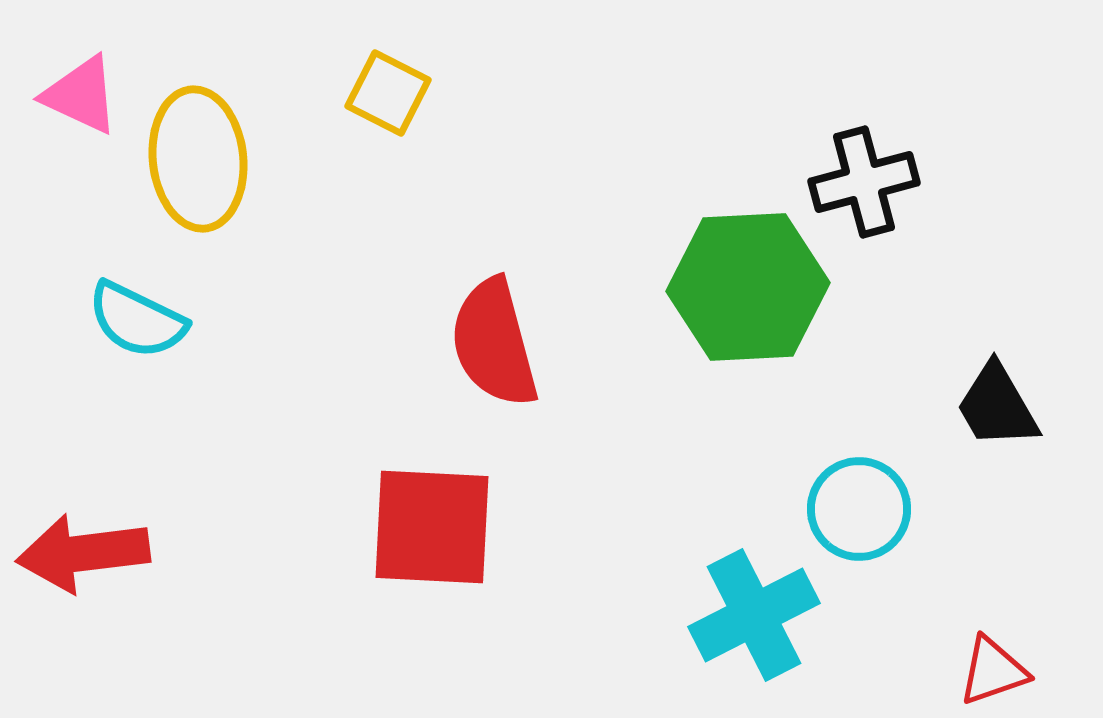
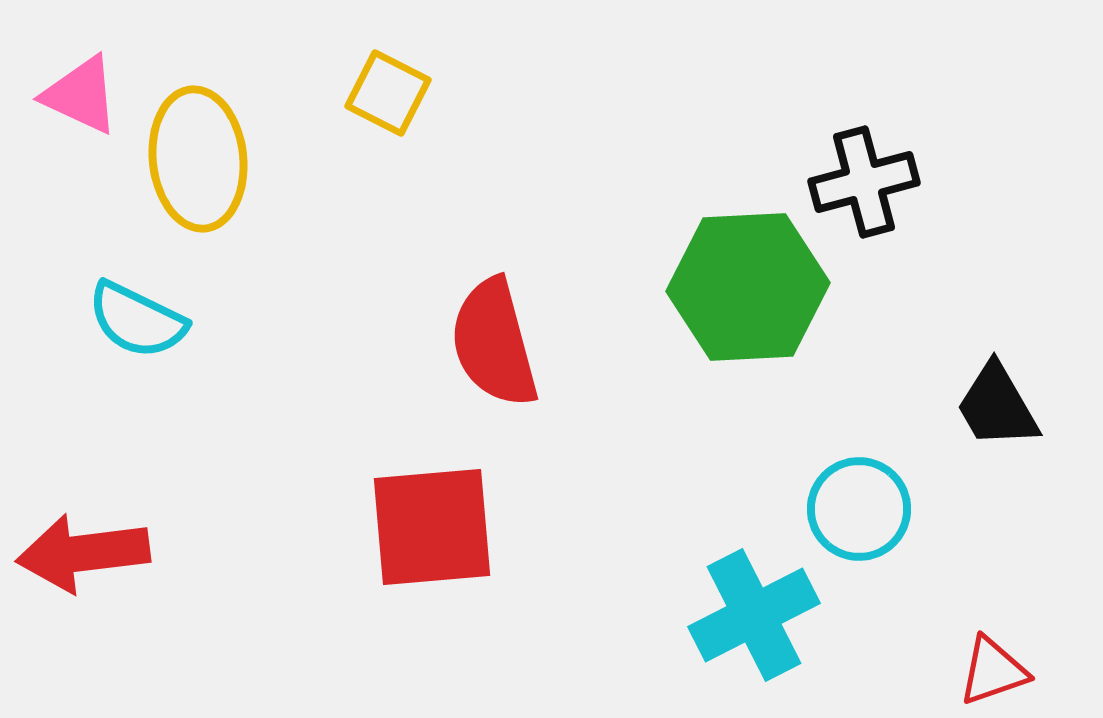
red square: rotated 8 degrees counterclockwise
